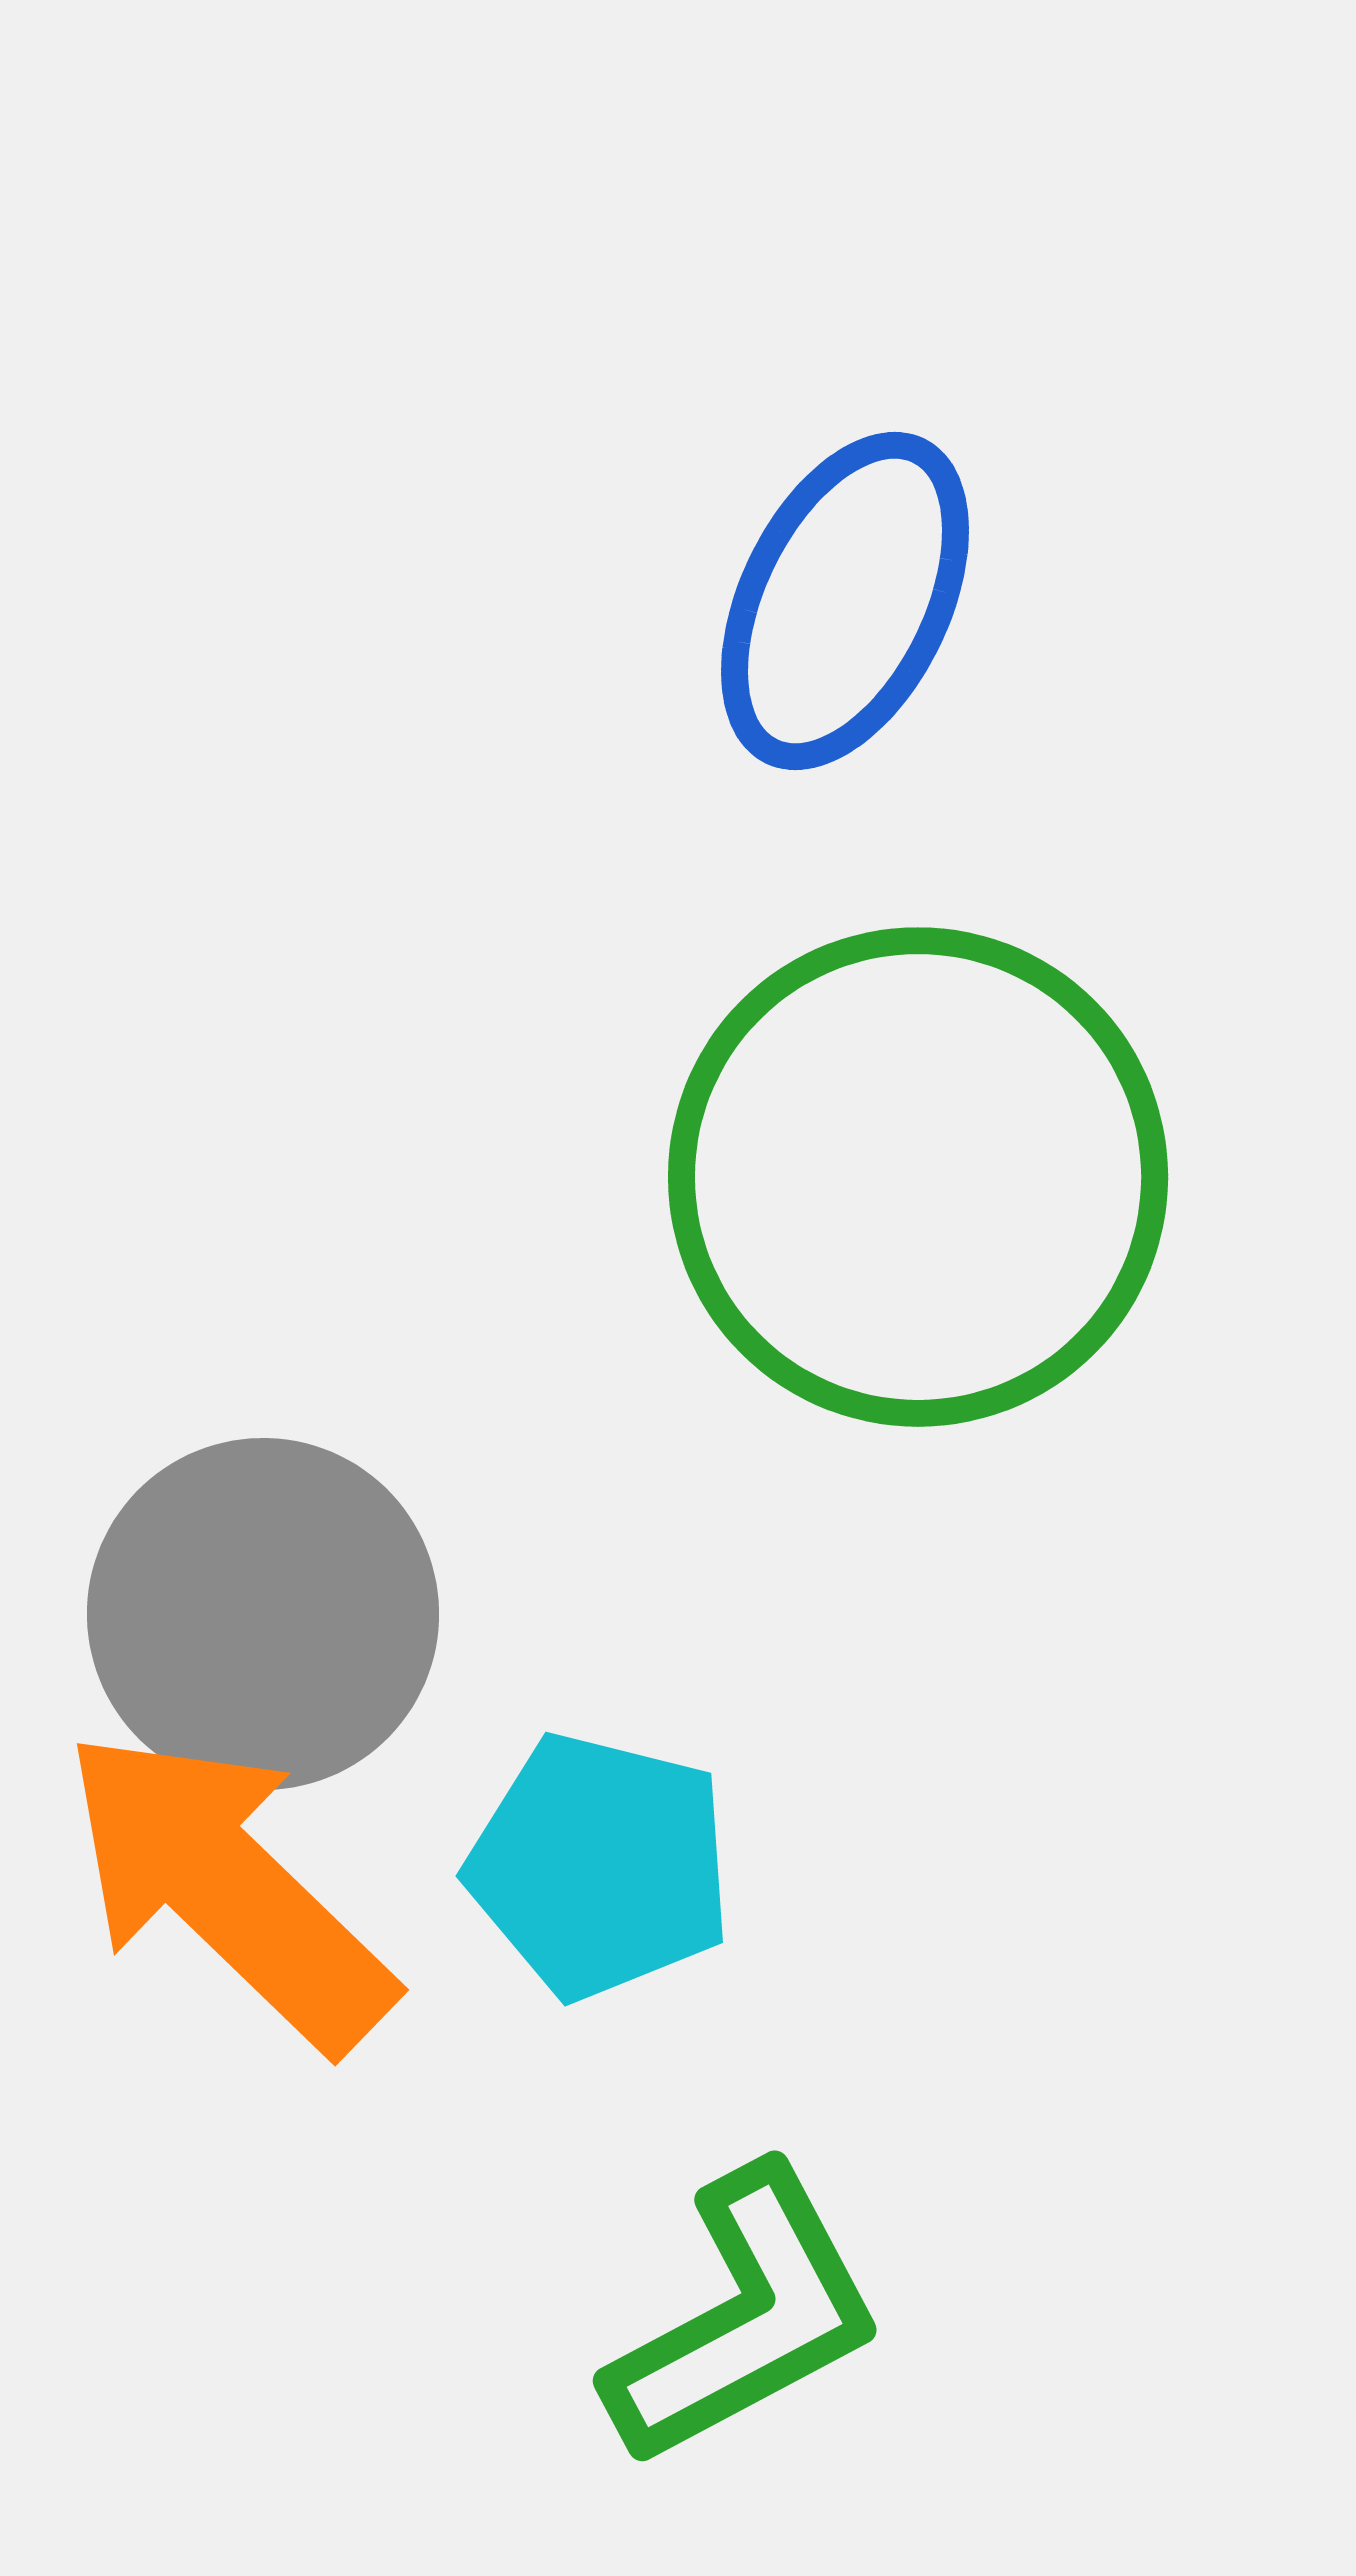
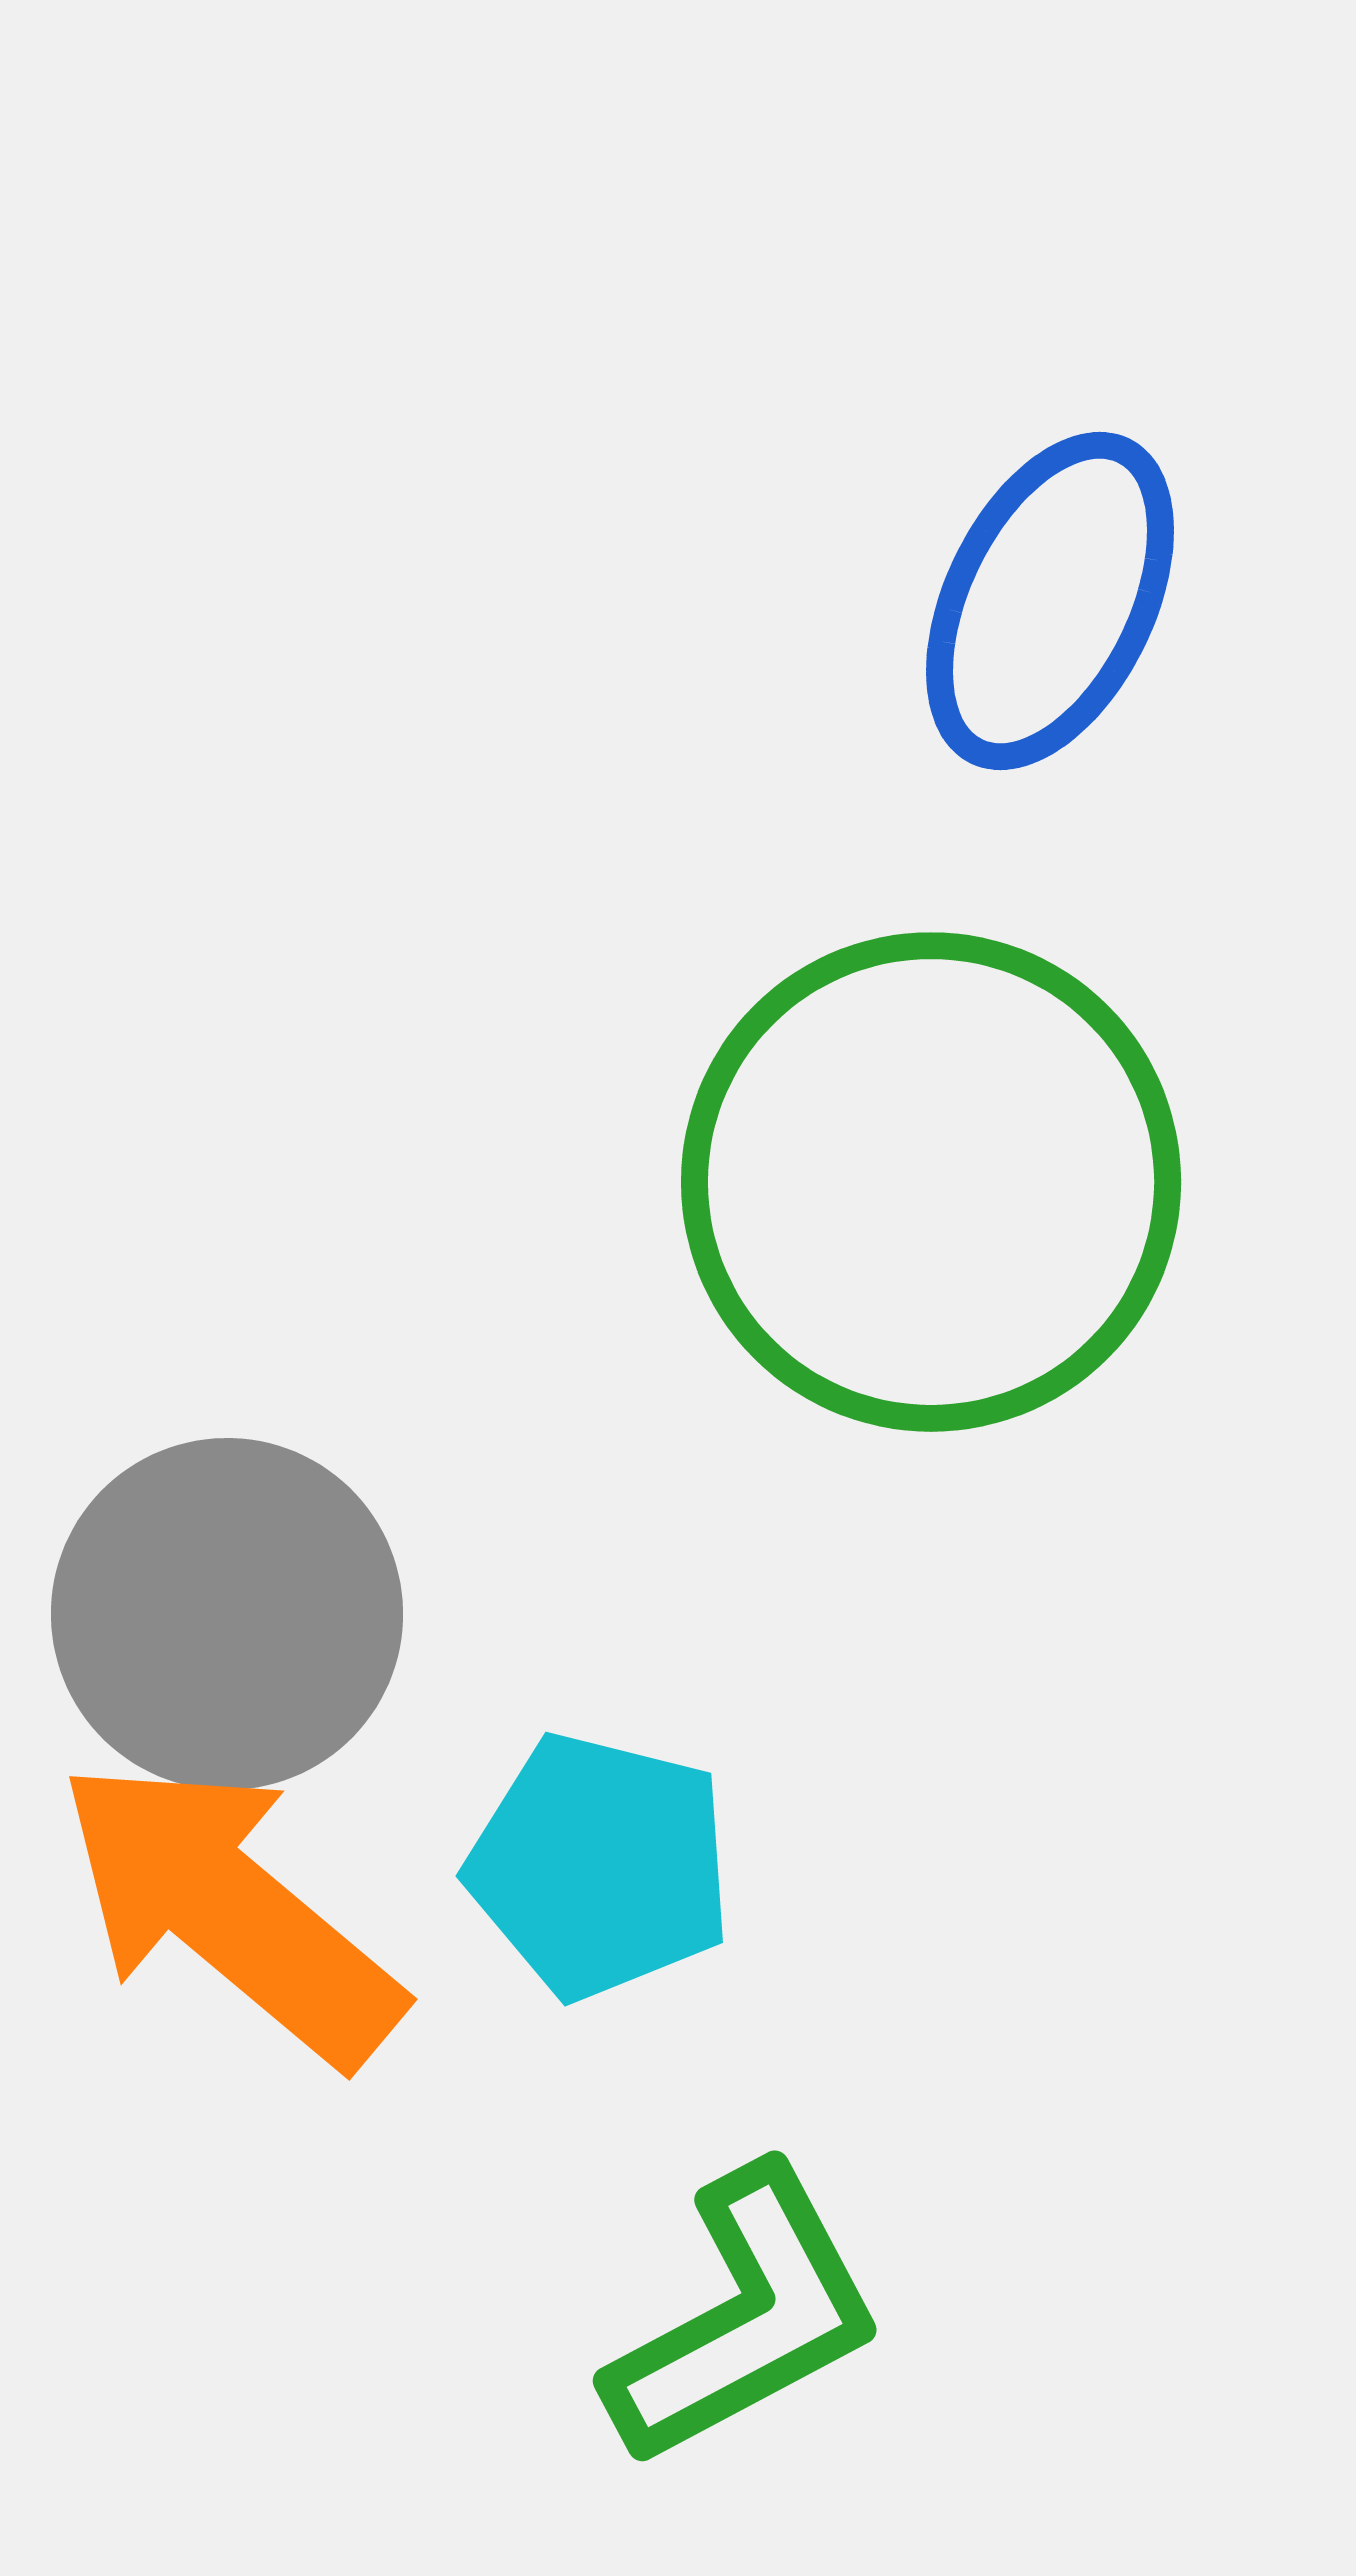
blue ellipse: moved 205 px right
green circle: moved 13 px right, 5 px down
gray circle: moved 36 px left
orange arrow: moved 2 px right, 22 px down; rotated 4 degrees counterclockwise
